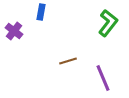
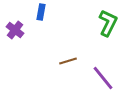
green L-shape: rotated 12 degrees counterclockwise
purple cross: moved 1 px right, 1 px up
purple line: rotated 16 degrees counterclockwise
